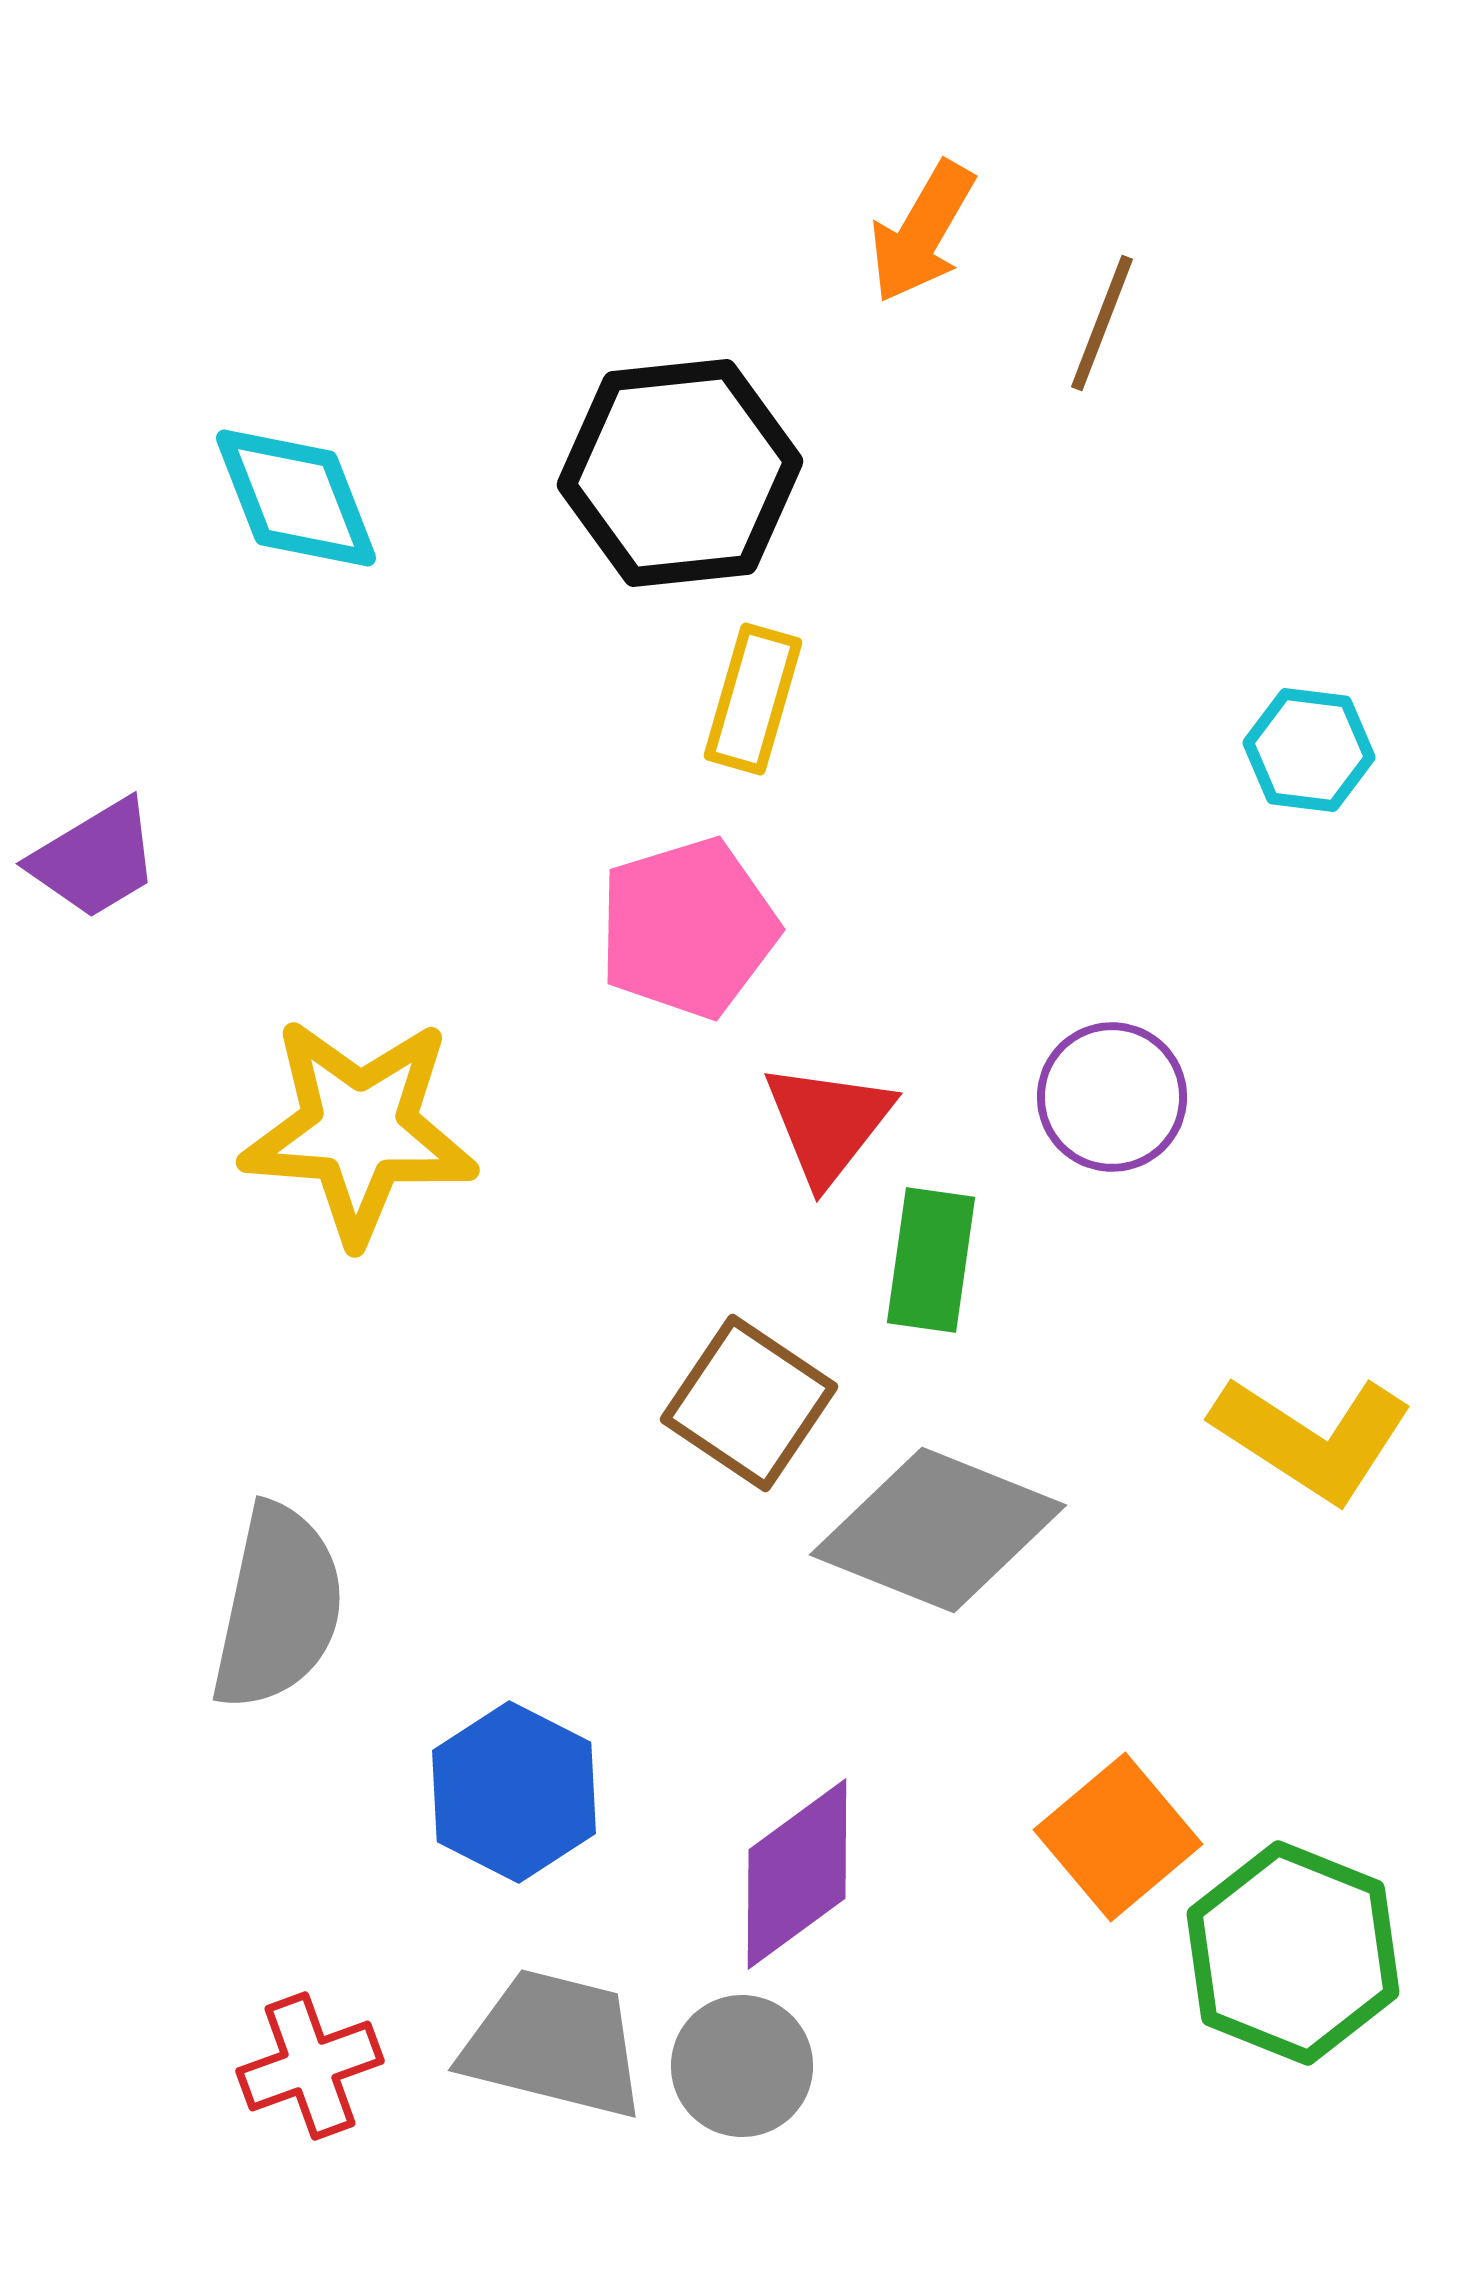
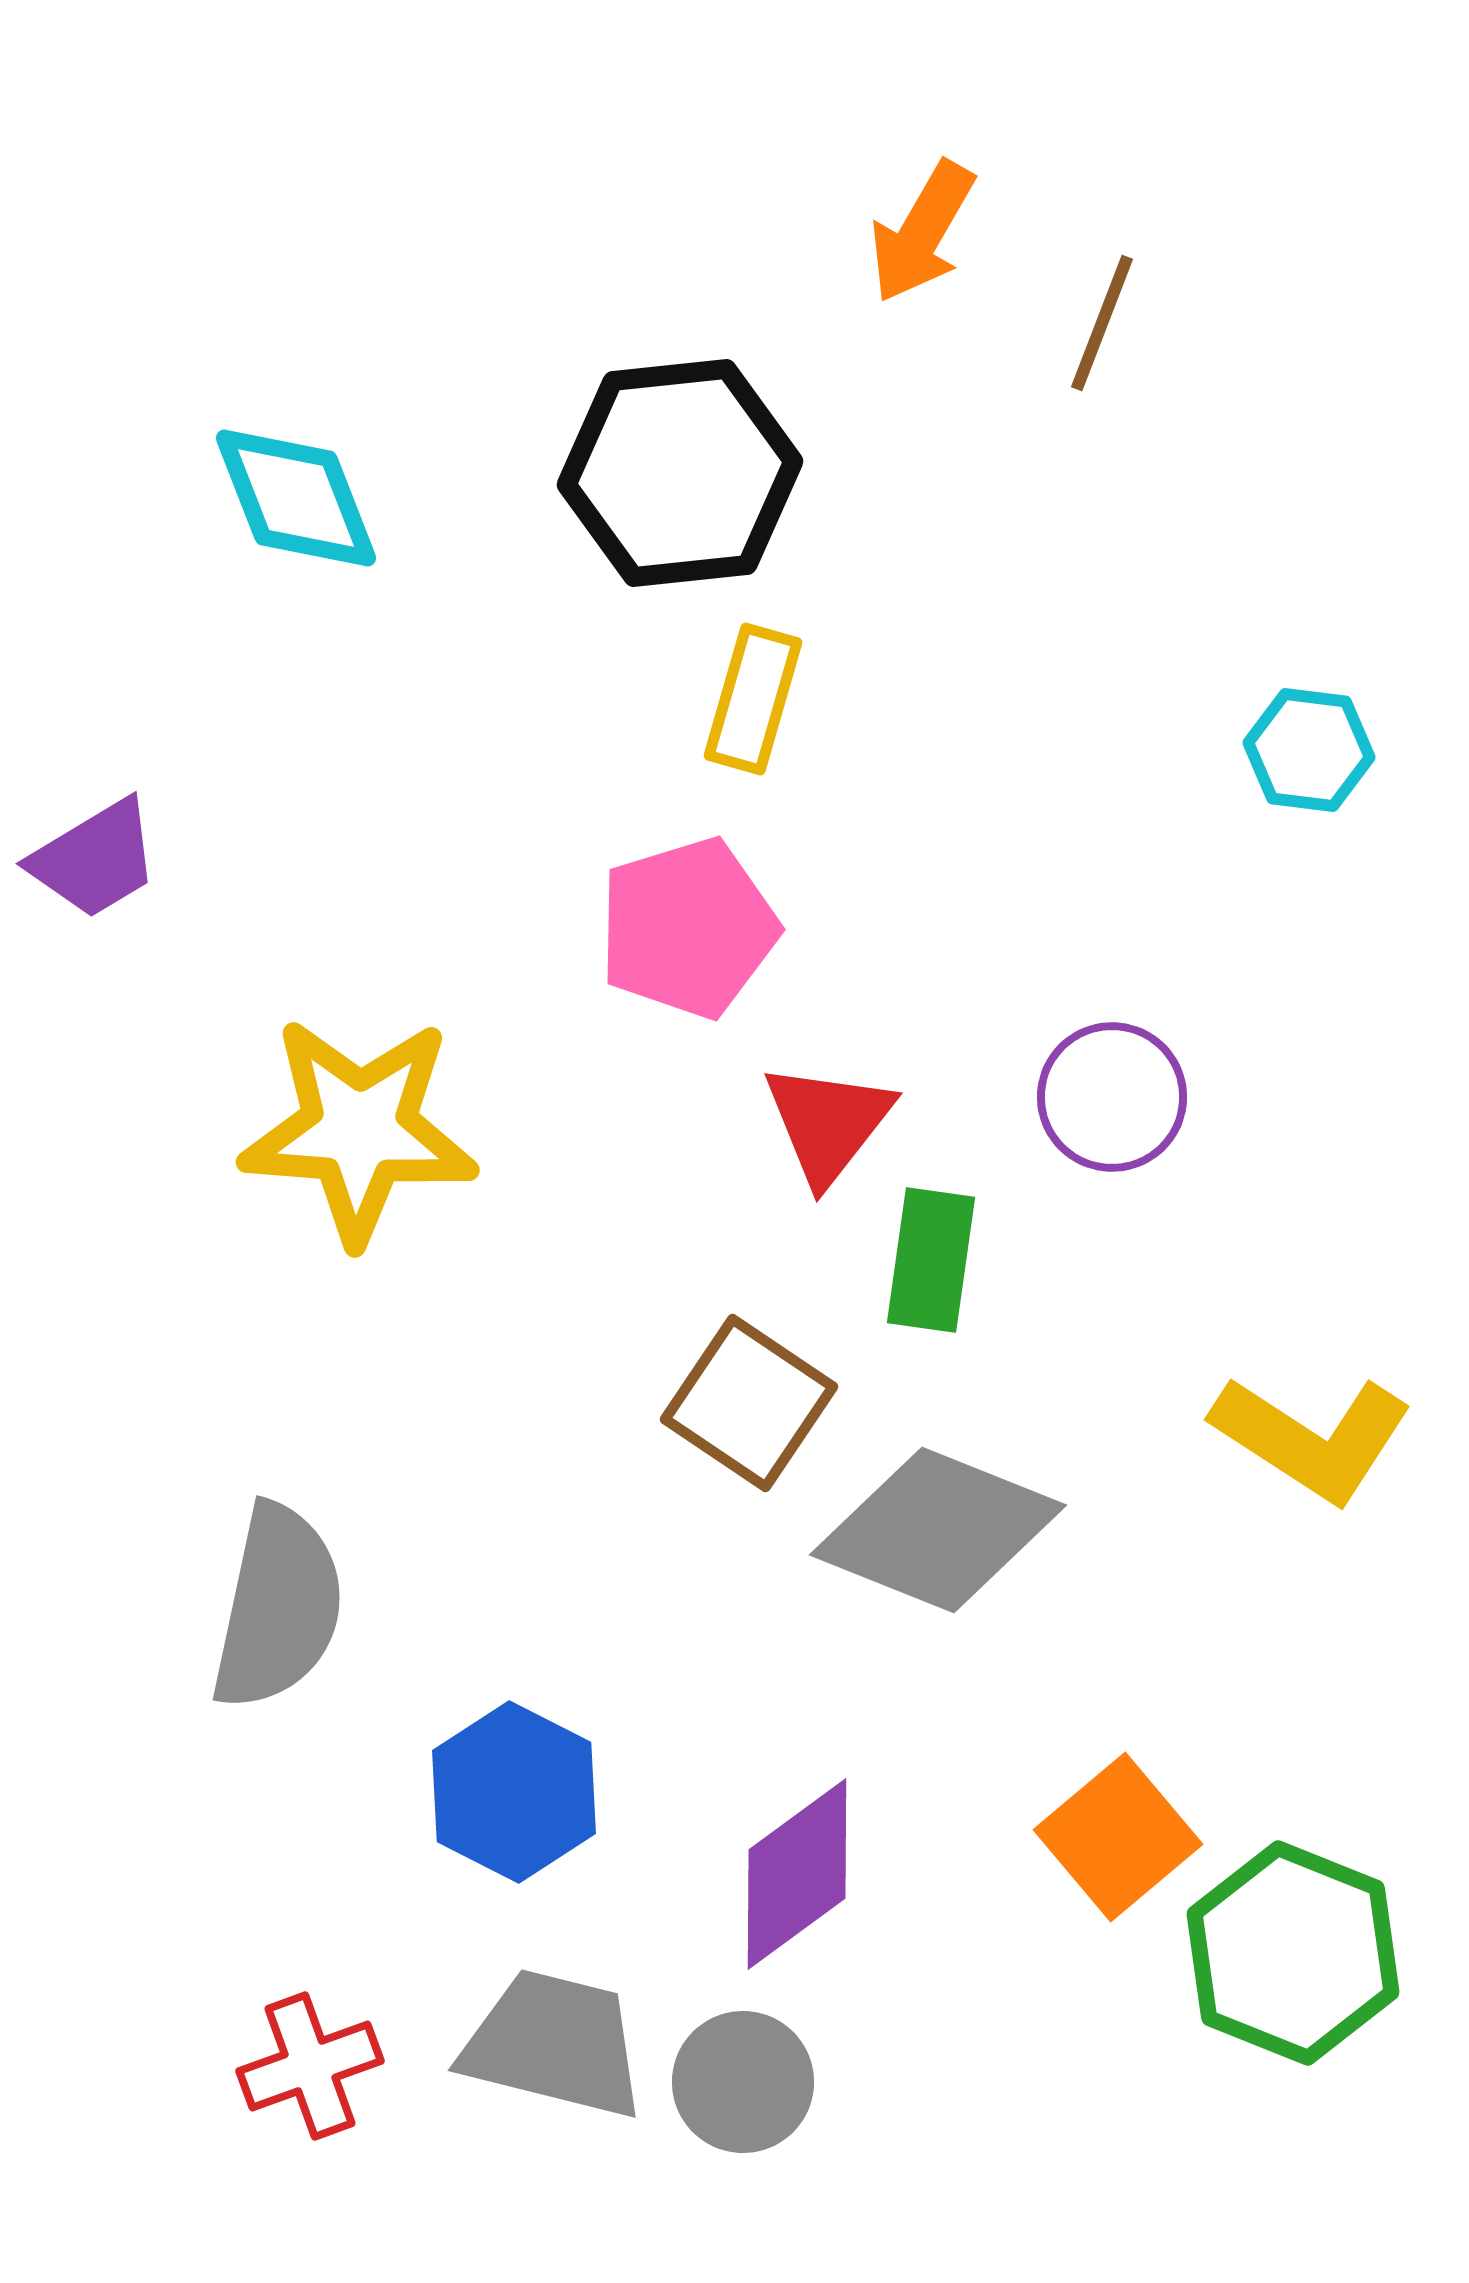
gray circle: moved 1 px right, 16 px down
